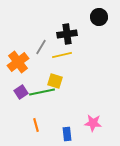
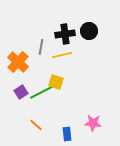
black circle: moved 10 px left, 14 px down
black cross: moved 2 px left
gray line: rotated 21 degrees counterclockwise
orange cross: rotated 10 degrees counterclockwise
yellow square: moved 1 px right, 1 px down
green line: rotated 15 degrees counterclockwise
orange line: rotated 32 degrees counterclockwise
